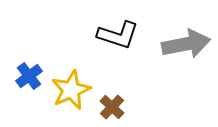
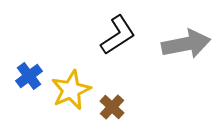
black L-shape: rotated 51 degrees counterclockwise
